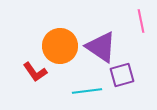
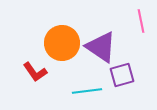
orange circle: moved 2 px right, 3 px up
